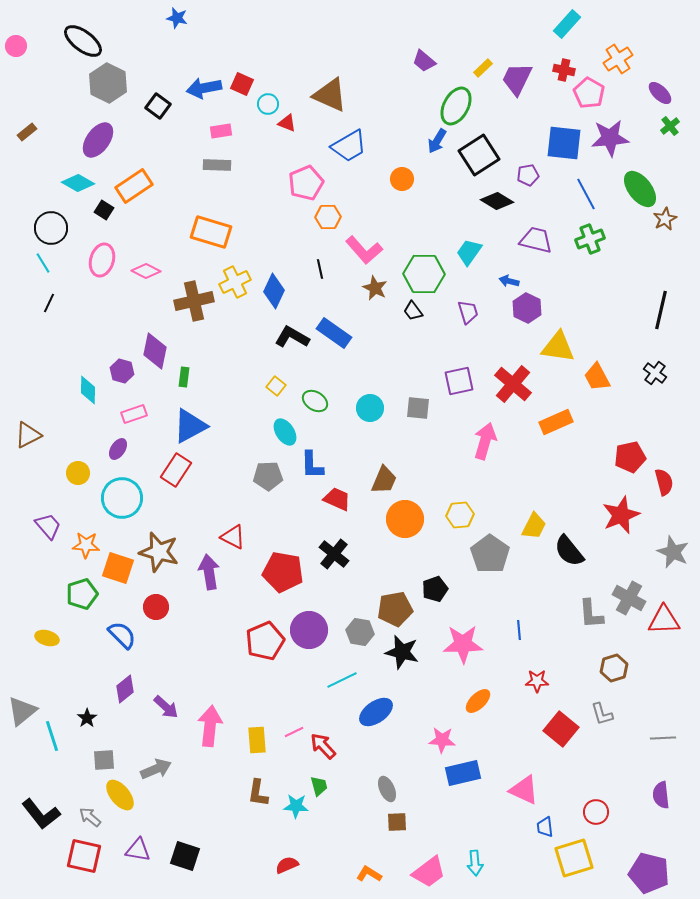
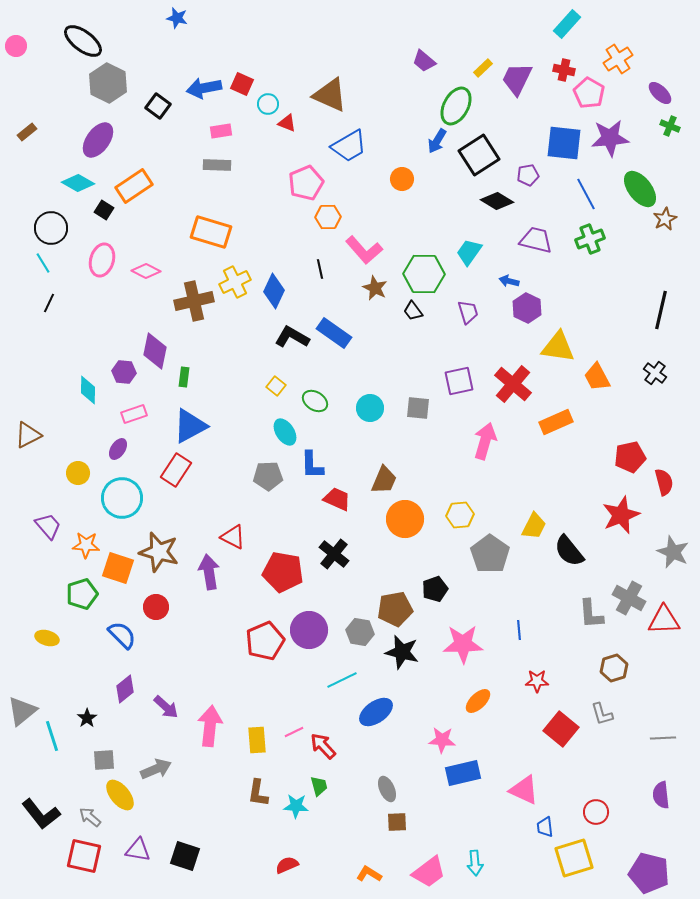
green cross at (670, 126): rotated 30 degrees counterclockwise
purple hexagon at (122, 371): moved 2 px right, 1 px down; rotated 10 degrees counterclockwise
